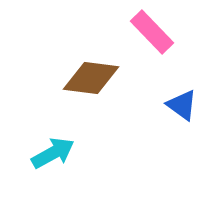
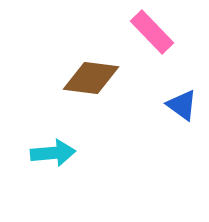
cyan arrow: rotated 24 degrees clockwise
